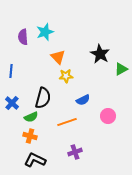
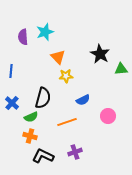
green triangle: rotated 24 degrees clockwise
black L-shape: moved 8 px right, 4 px up
